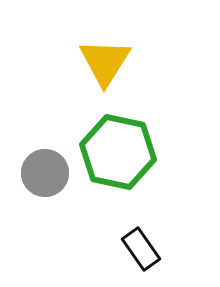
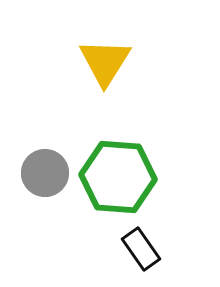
green hexagon: moved 25 px down; rotated 8 degrees counterclockwise
